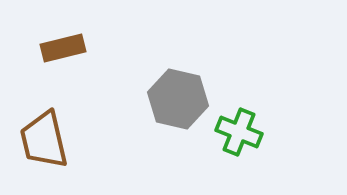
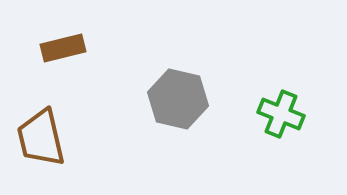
green cross: moved 42 px right, 18 px up
brown trapezoid: moved 3 px left, 2 px up
